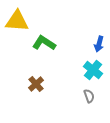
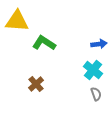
blue arrow: rotated 112 degrees counterclockwise
gray semicircle: moved 7 px right, 2 px up
